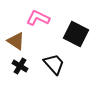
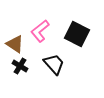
pink L-shape: moved 2 px right, 13 px down; rotated 65 degrees counterclockwise
black square: moved 1 px right
brown triangle: moved 1 px left, 3 px down
